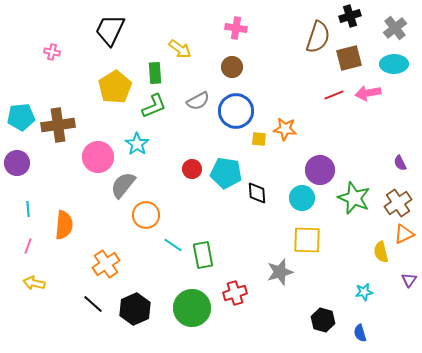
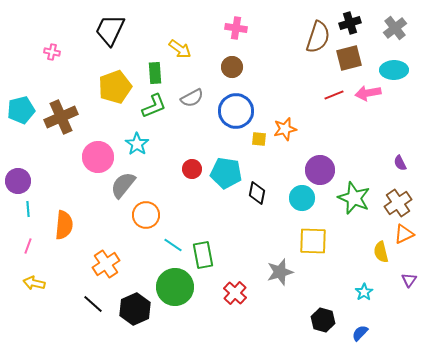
black cross at (350, 16): moved 7 px down
cyan ellipse at (394, 64): moved 6 px down
yellow pentagon at (115, 87): rotated 12 degrees clockwise
gray semicircle at (198, 101): moved 6 px left, 3 px up
cyan pentagon at (21, 117): moved 7 px up; rotated 8 degrees counterclockwise
brown cross at (58, 125): moved 3 px right, 8 px up; rotated 16 degrees counterclockwise
orange star at (285, 129): rotated 20 degrees counterclockwise
purple circle at (17, 163): moved 1 px right, 18 px down
black diamond at (257, 193): rotated 15 degrees clockwise
yellow square at (307, 240): moved 6 px right, 1 px down
cyan star at (364, 292): rotated 24 degrees counterclockwise
red cross at (235, 293): rotated 30 degrees counterclockwise
green circle at (192, 308): moved 17 px left, 21 px up
blue semicircle at (360, 333): rotated 60 degrees clockwise
